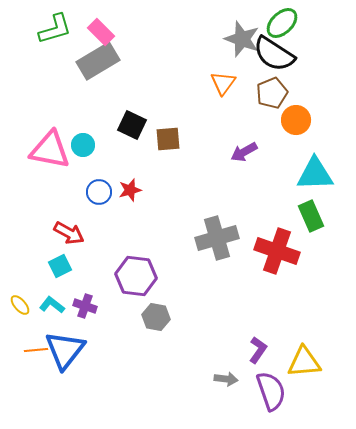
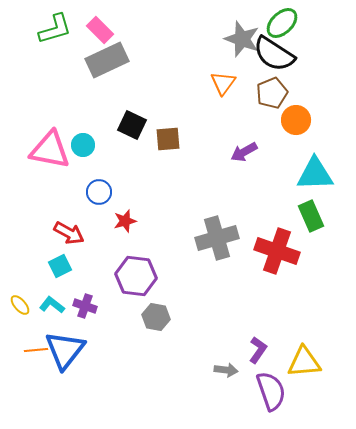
pink rectangle: moved 1 px left, 2 px up
gray rectangle: moved 9 px right, 1 px up; rotated 6 degrees clockwise
red star: moved 5 px left, 31 px down
gray arrow: moved 9 px up
